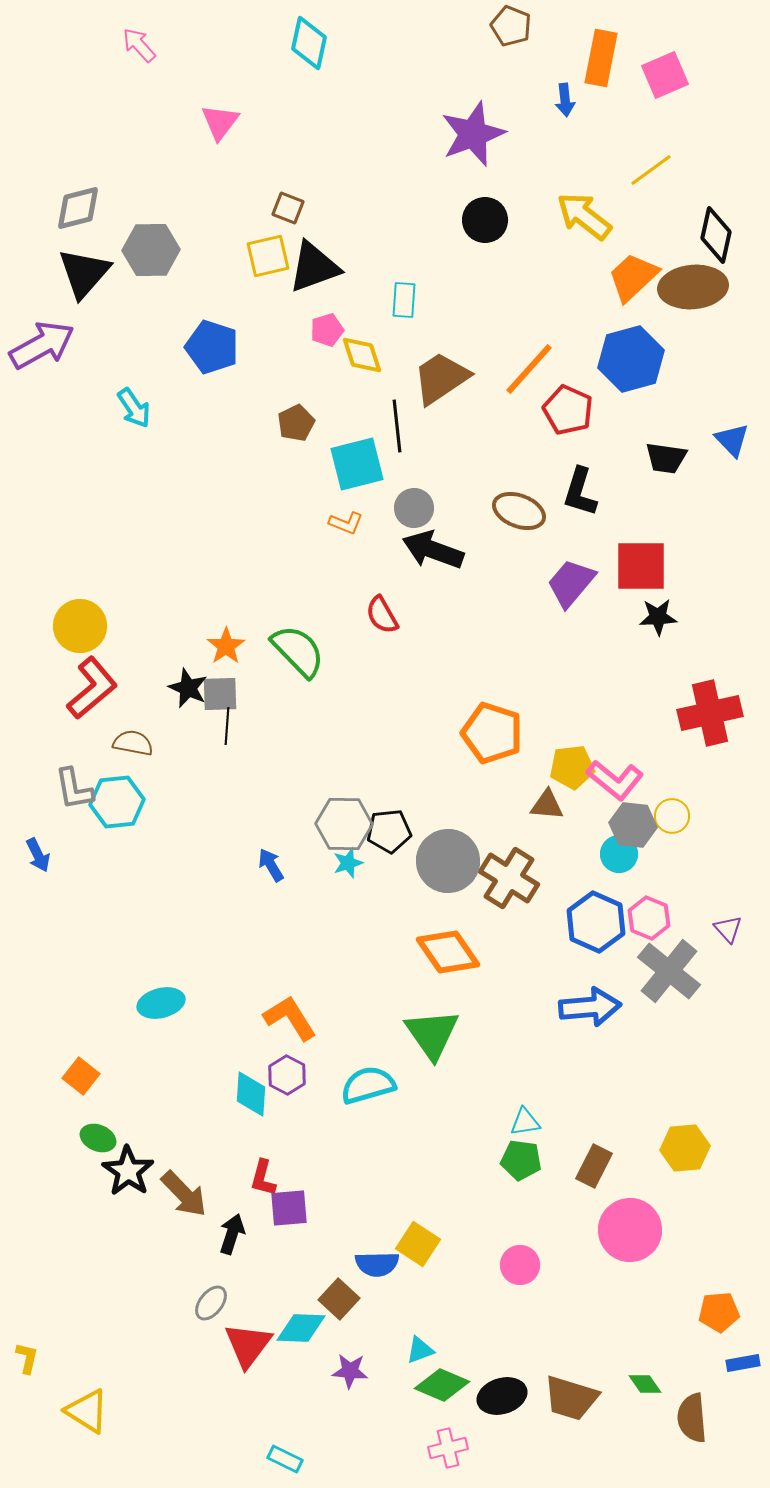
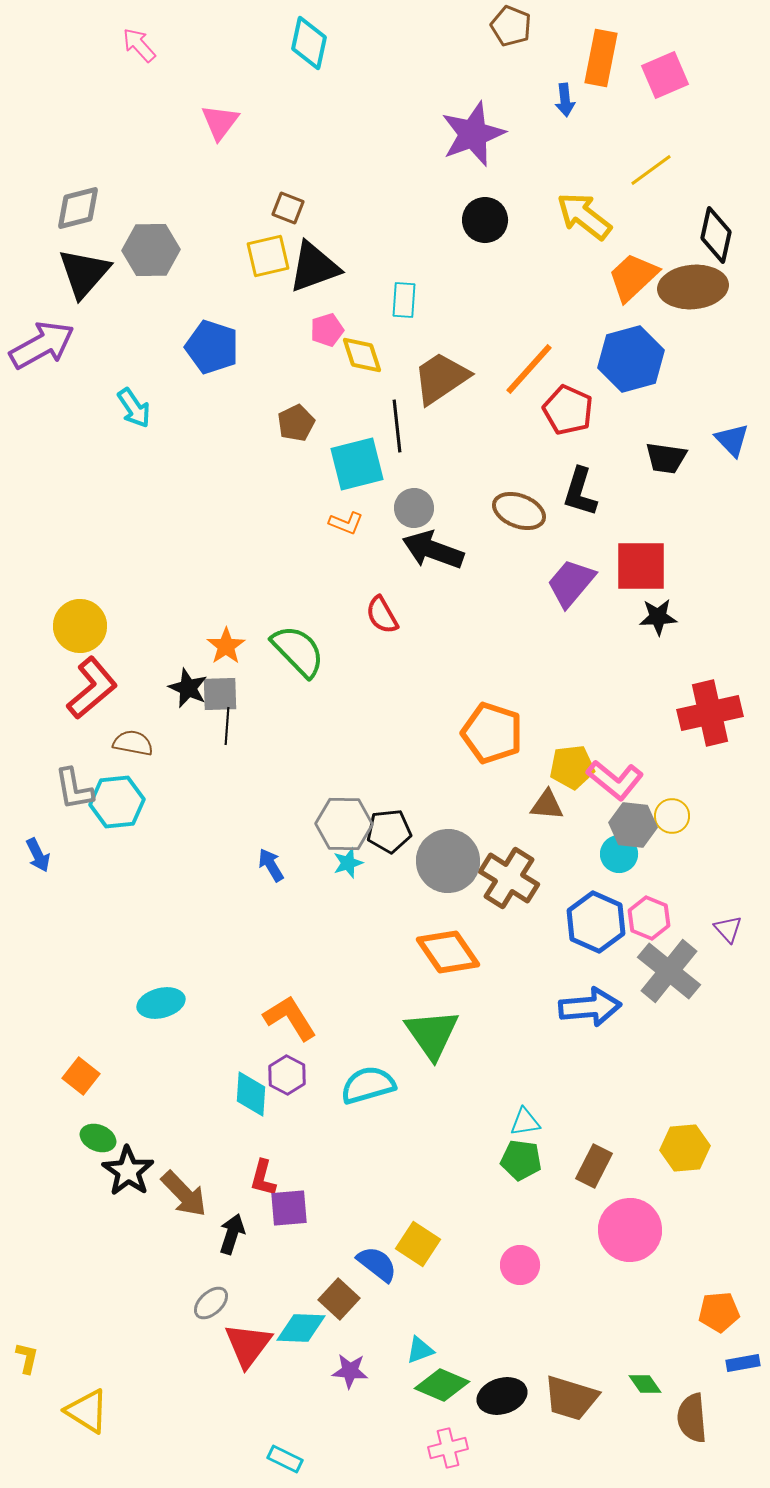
blue semicircle at (377, 1264): rotated 141 degrees counterclockwise
gray ellipse at (211, 1303): rotated 9 degrees clockwise
